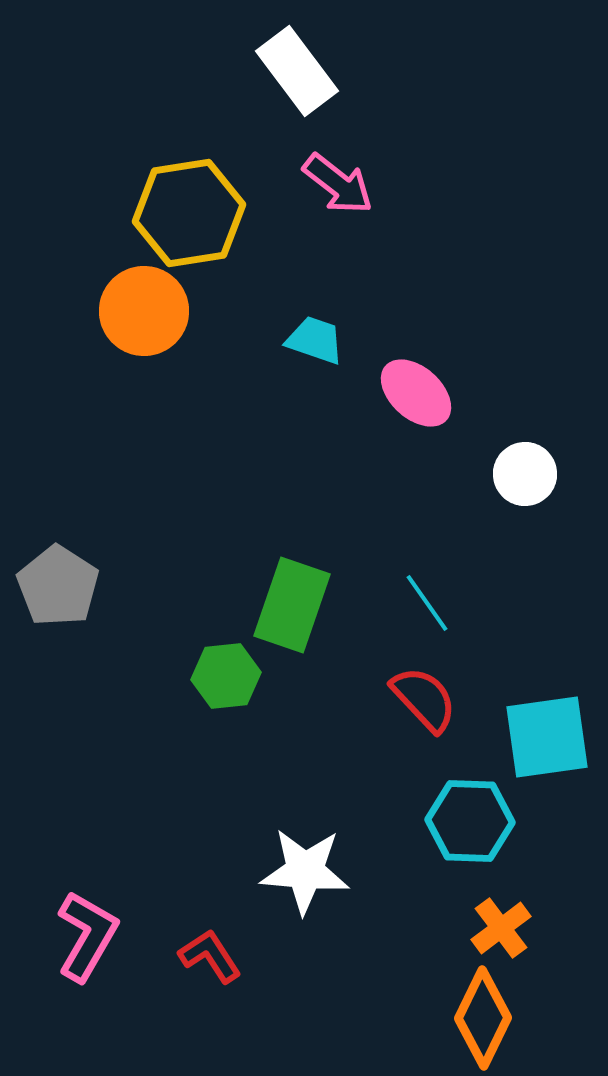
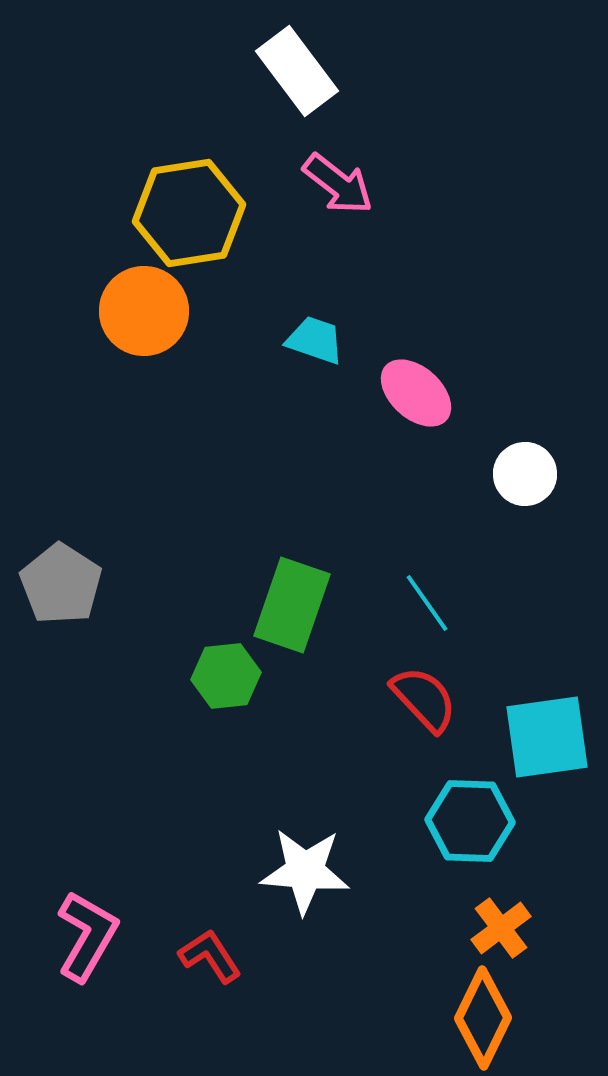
gray pentagon: moved 3 px right, 2 px up
